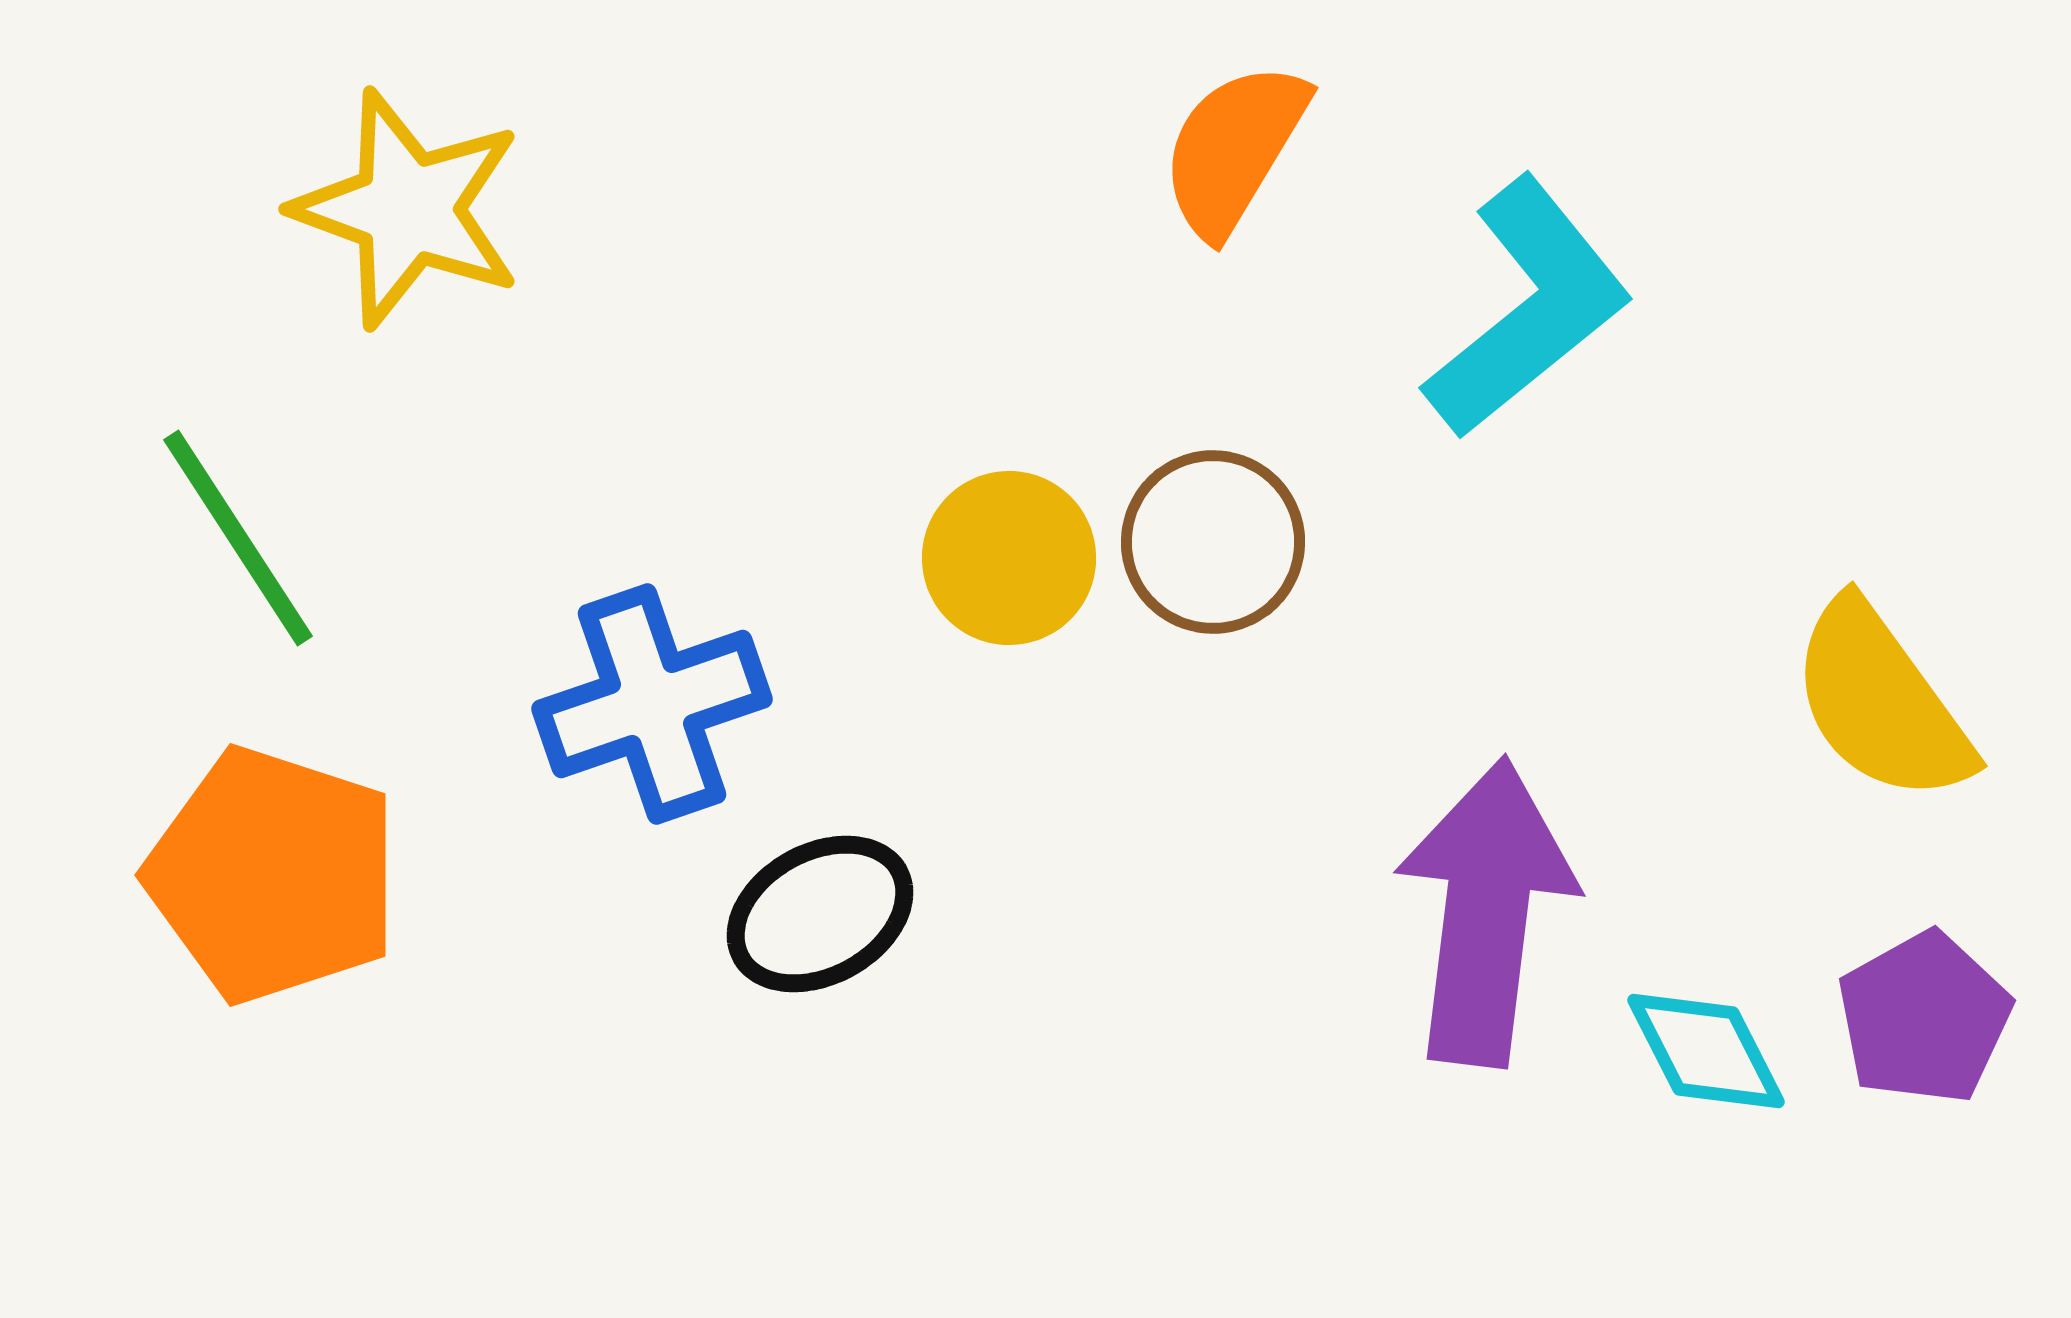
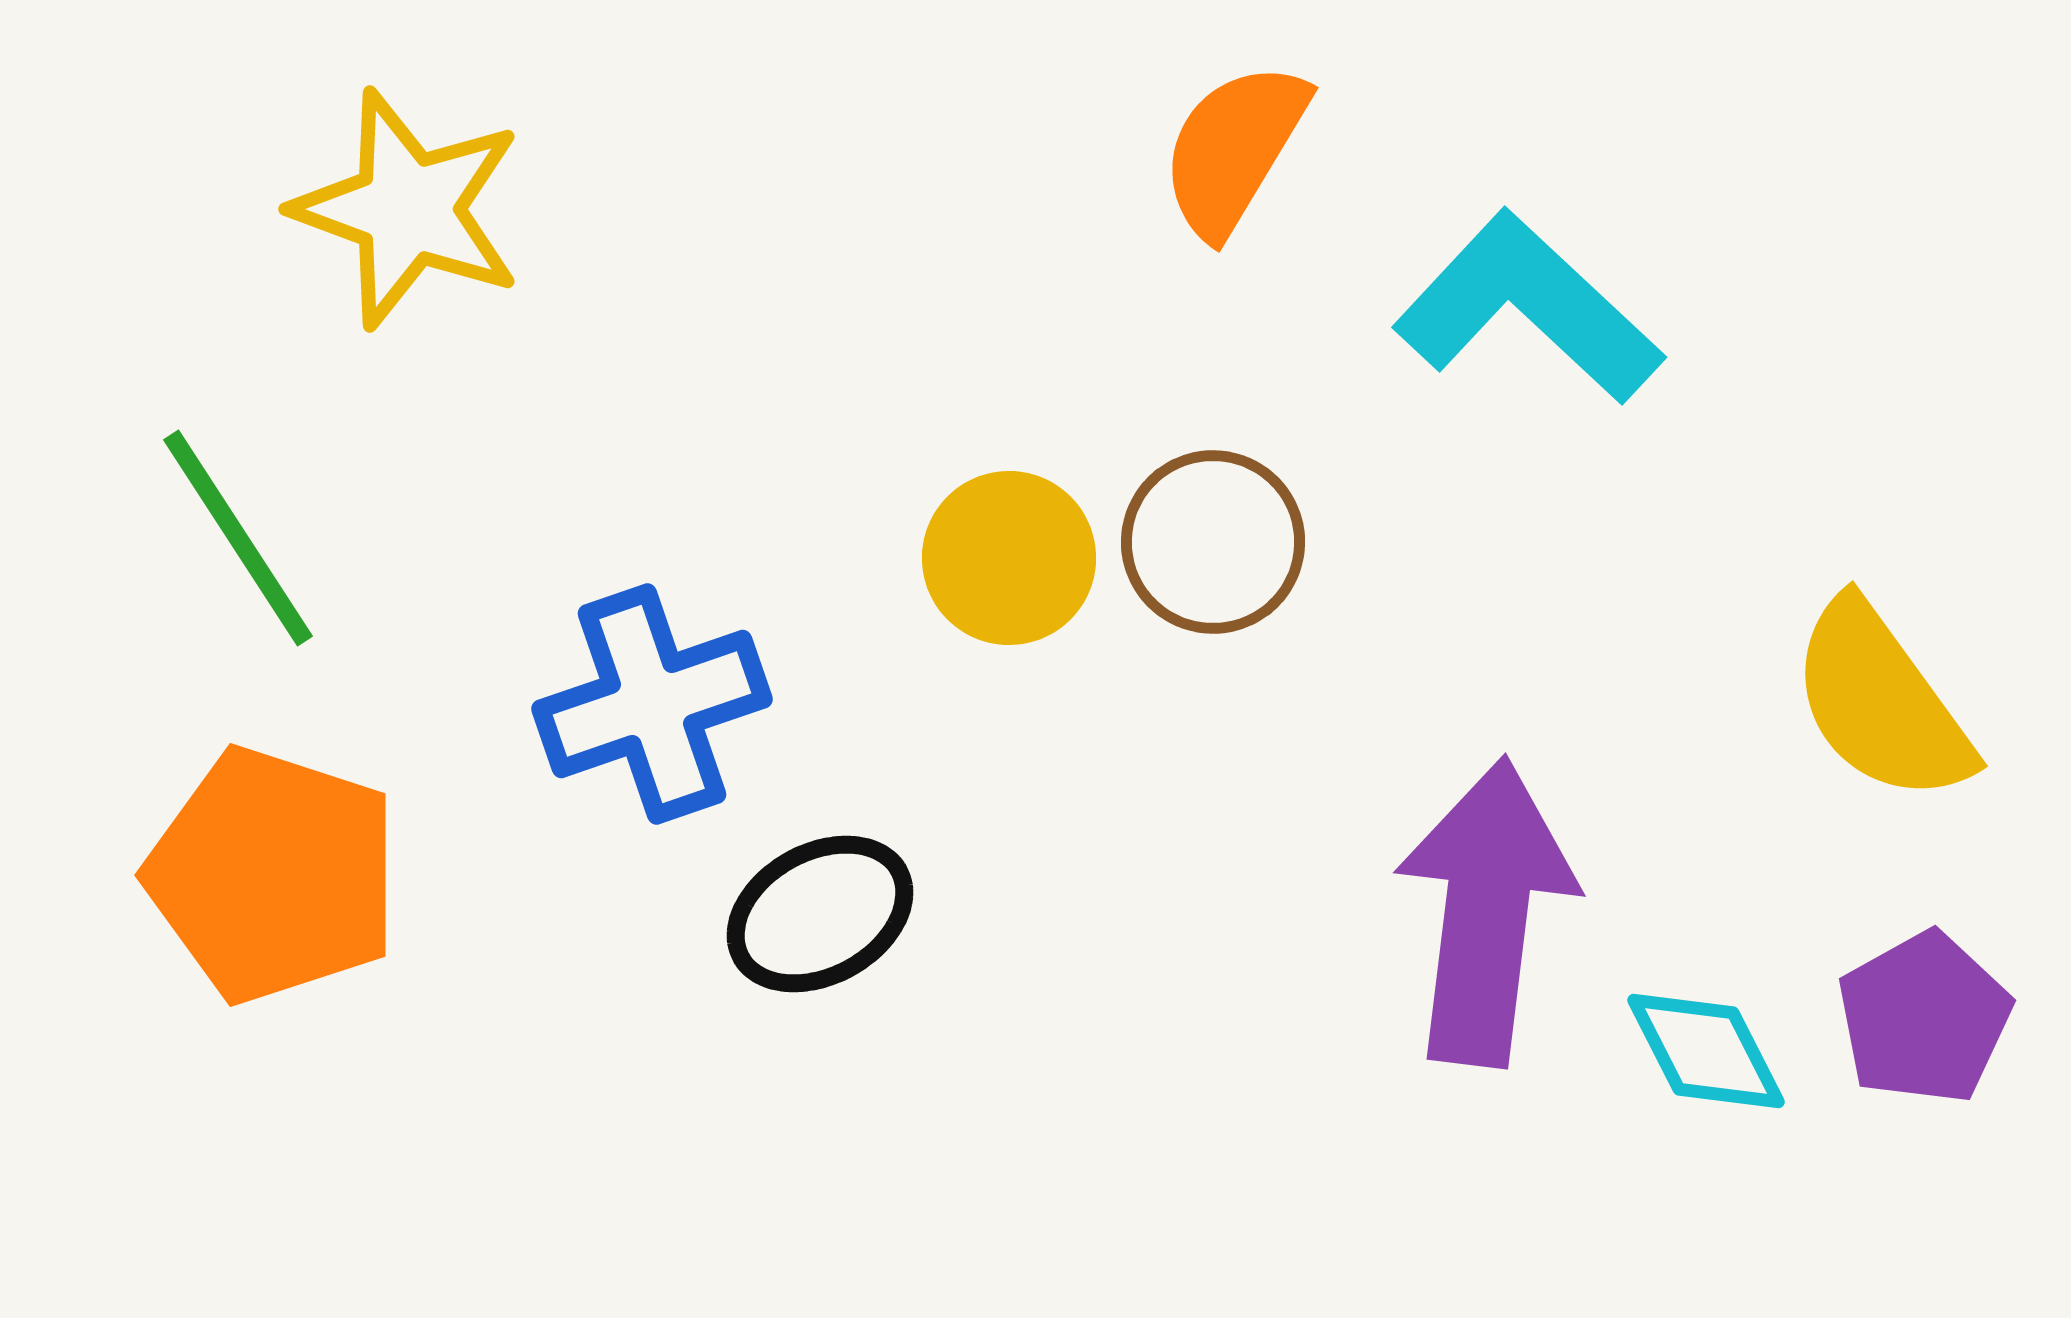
cyan L-shape: rotated 98 degrees counterclockwise
